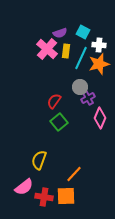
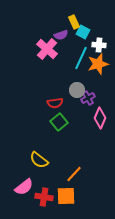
purple semicircle: moved 1 px right, 2 px down
yellow rectangle: moved 8 px right, 29 px up; rotated 32 degrees counterclockwise
orange star: moved 1 px left
gray circle: moved 3 px left, 3 px down
red semicircle: moved 1 px right, 2 px down; rotated 133 degrees counterclockwise
yellow semicircle: rotated 72 degrees counterclockwise
